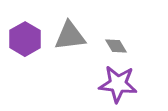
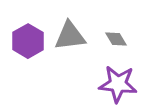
purple hexagon: moved 3 px right, 2 px down
gray diamond: moved 7 px up
